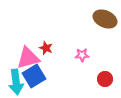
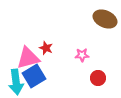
red circle: moved 7 px left, 1 px up
